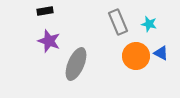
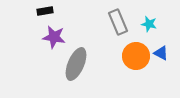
purple star: moved 5 px right, 4 px up; rotated 10 degrees counterclockwise
